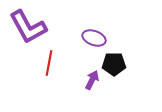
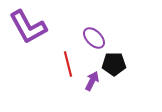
purple ellipse: rotated 25 degrees clockwise
red line: moved 19 px right, 1 px down; rotated 25 degrees counterclockwise
purple arrow: moved 1 px down
